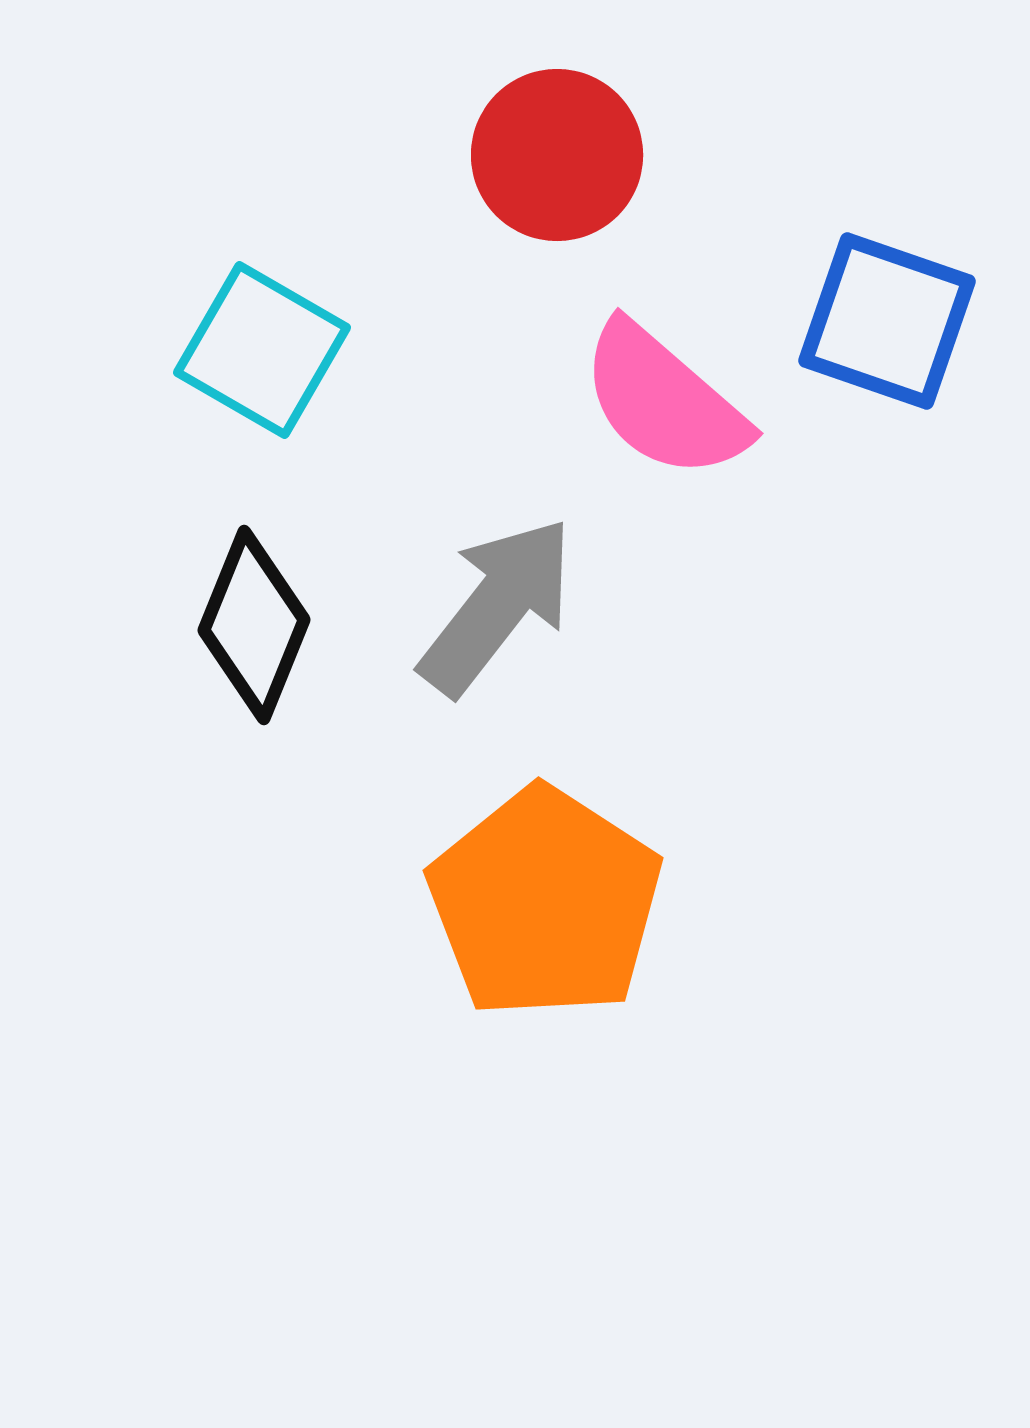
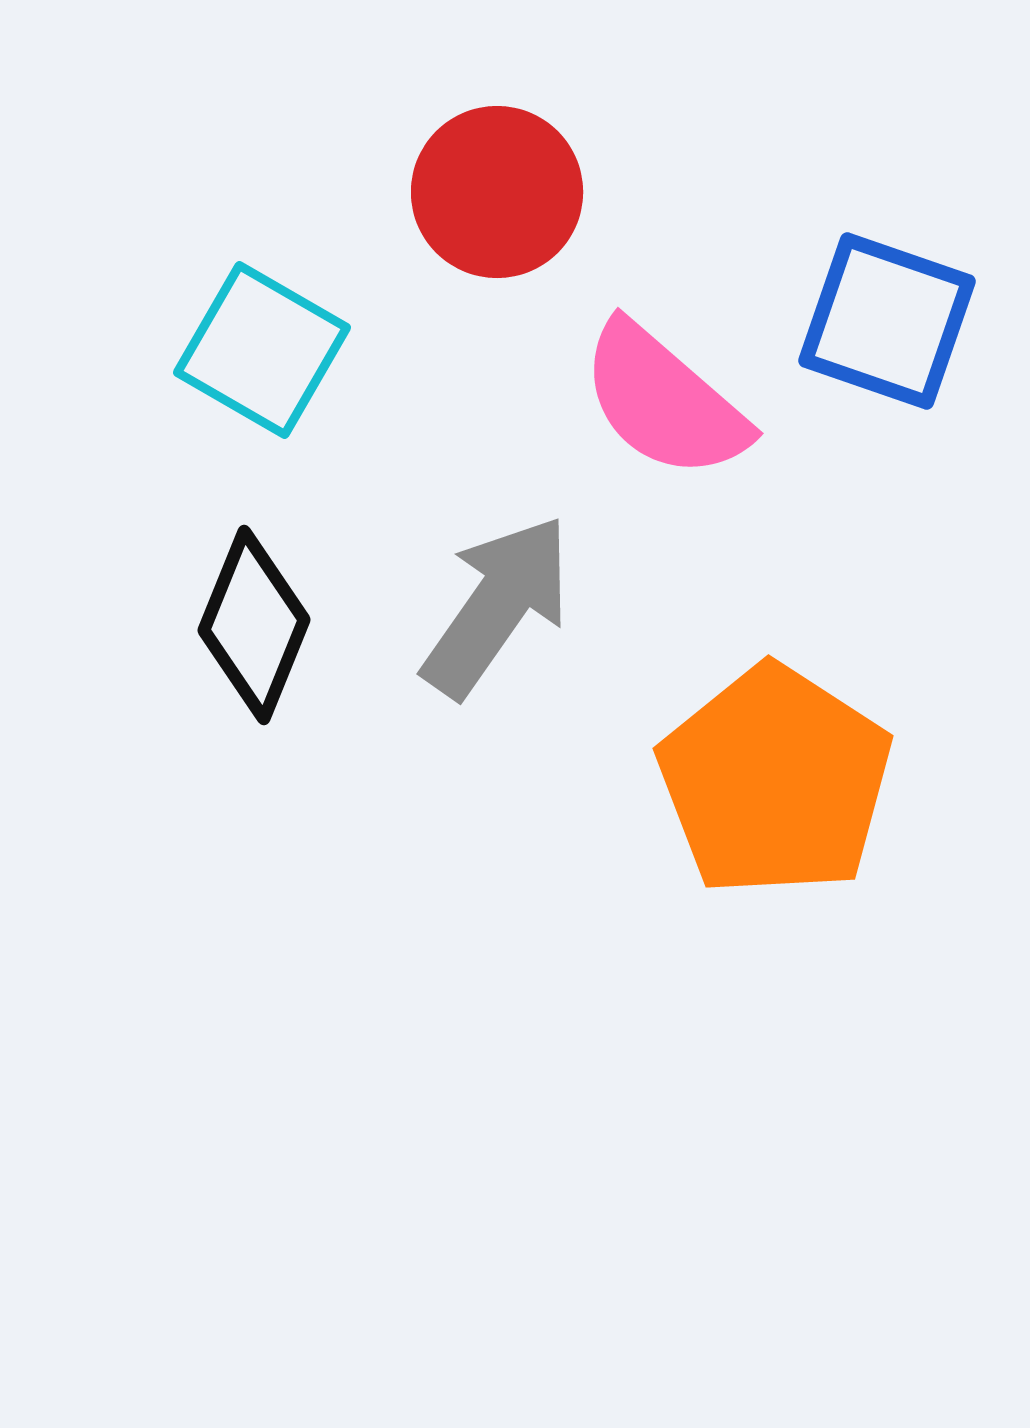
red circle: moved 60 px left, 37 px down
gray arrow: rotated 3 degrees counterclockwise
orange pentagon: moved 230 px right, 122 px up
